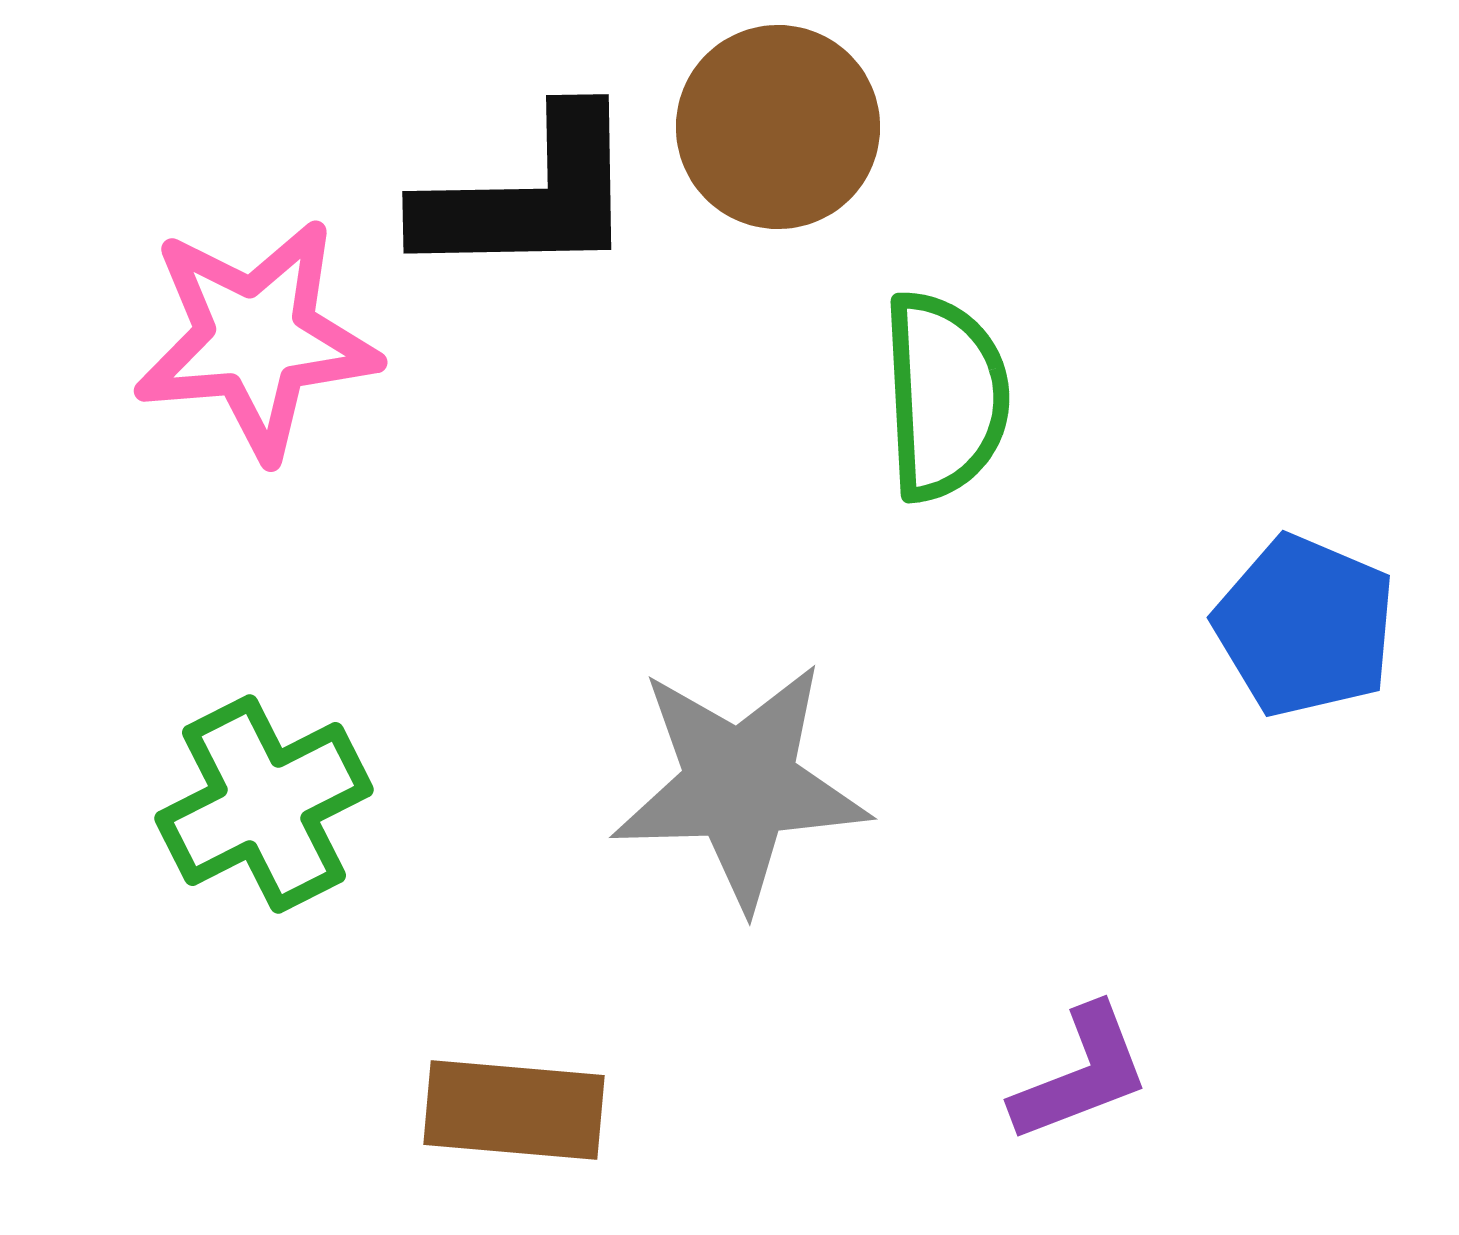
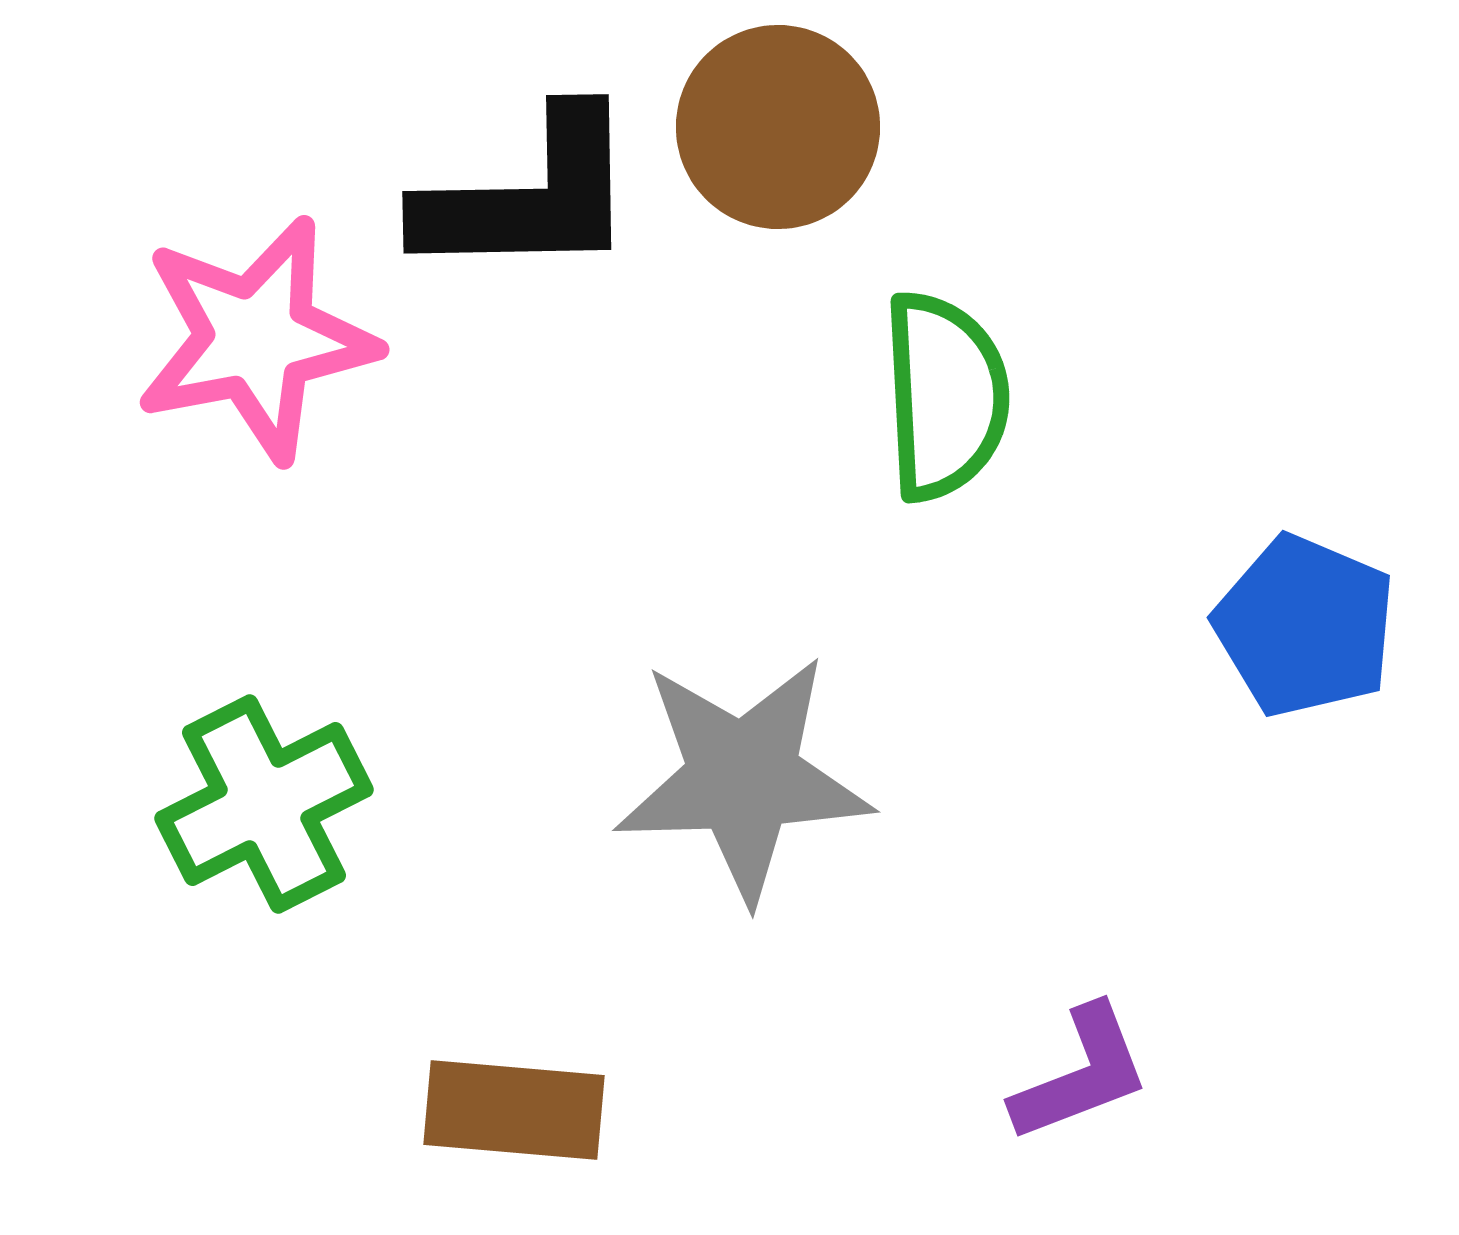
pink star: rotated 6 degrees counterclockwise
gray star: moved 3 px right, 7 px up
